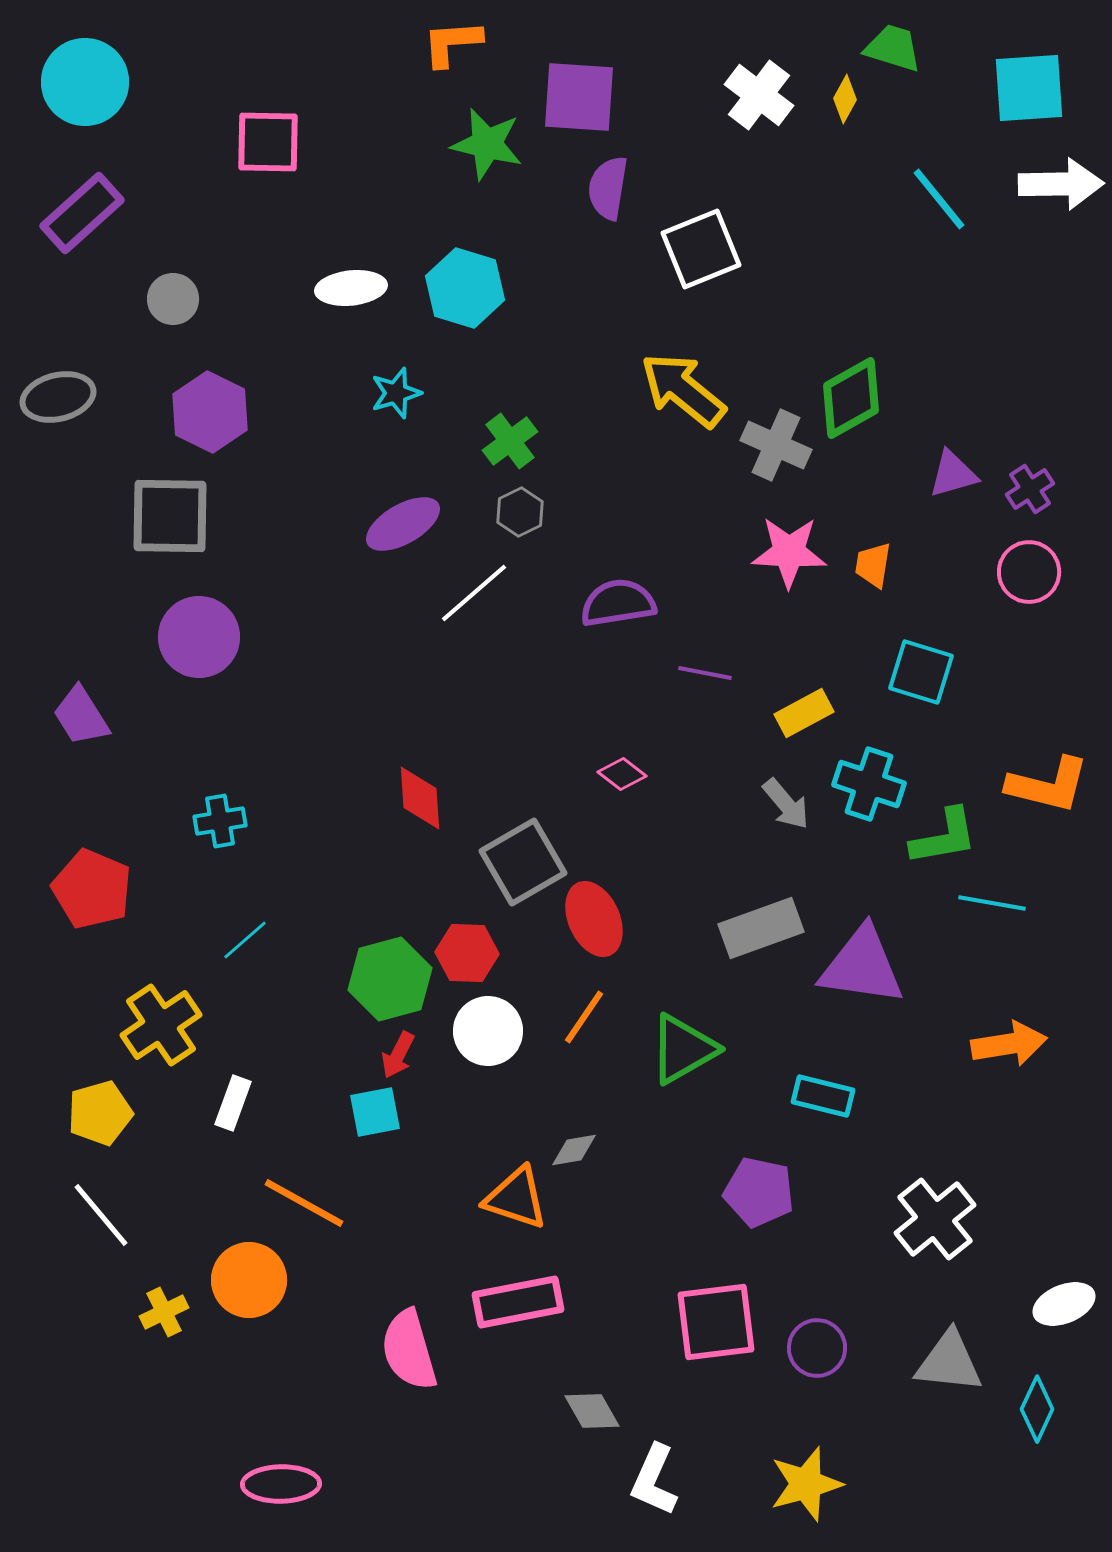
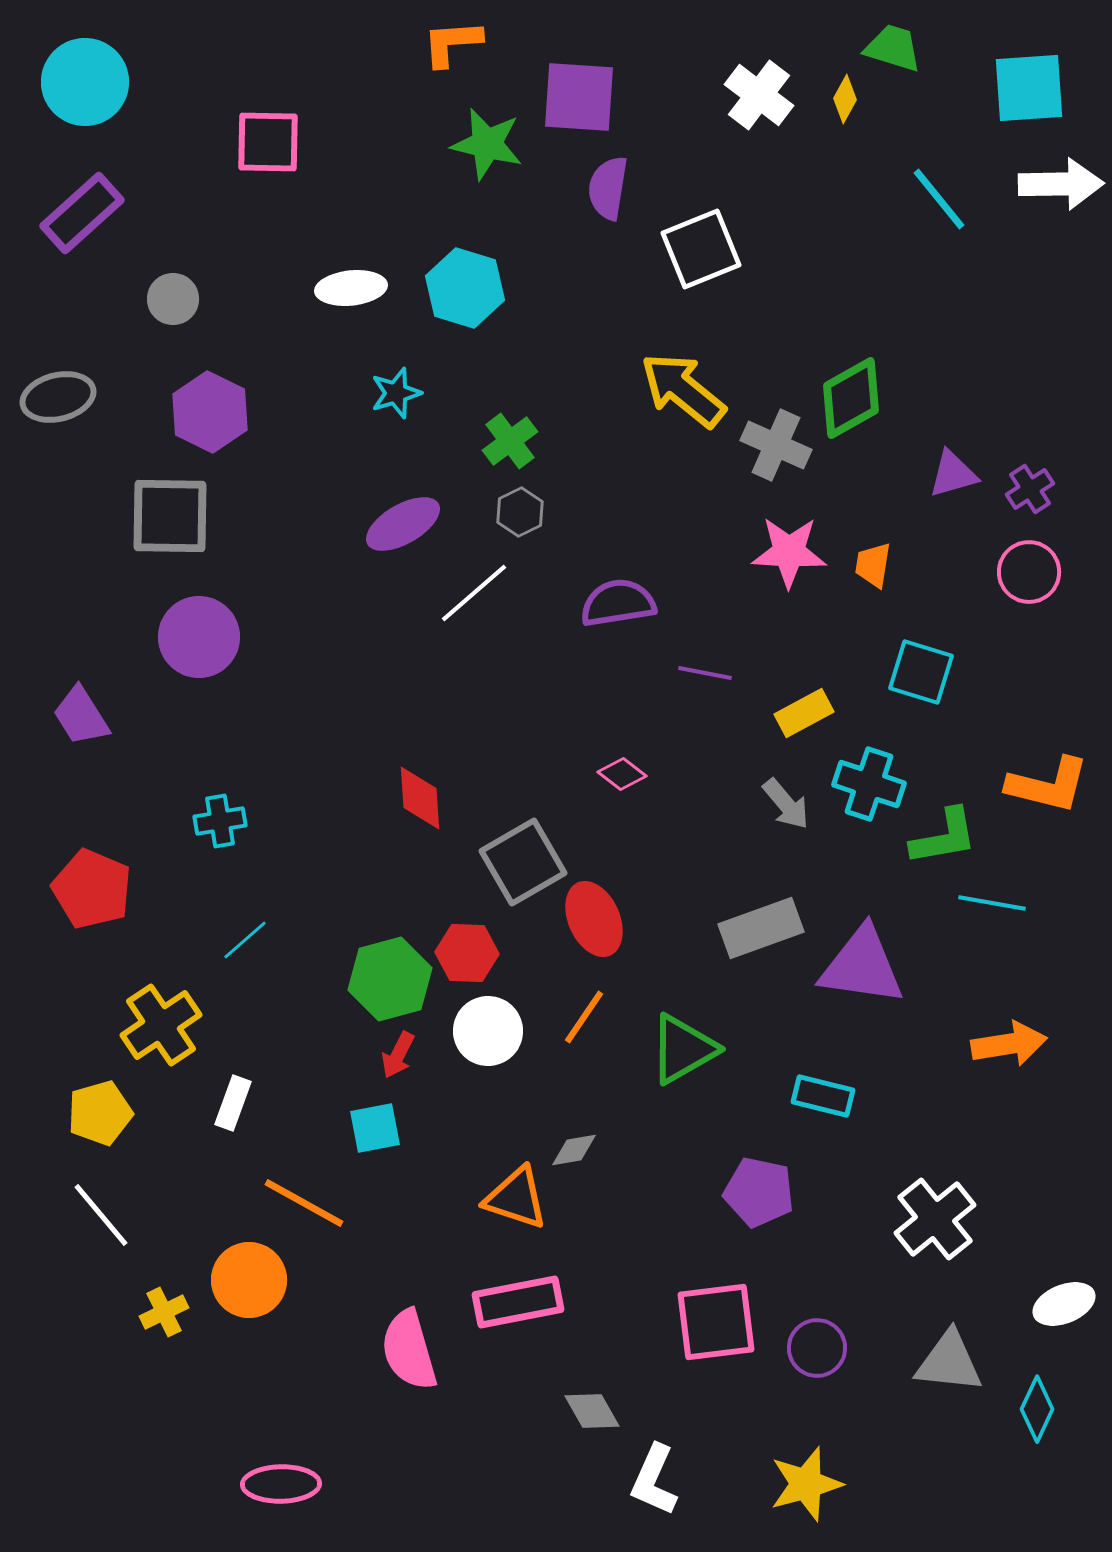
cyan square at (375, 1112): moved 16 px down
